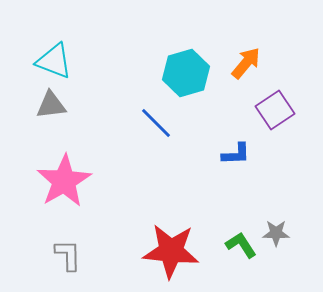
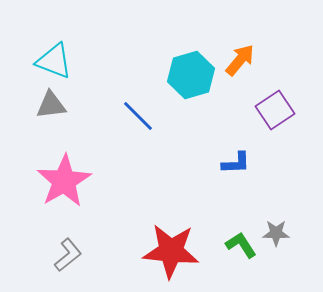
orange arrow: moved 6 px left, 3 px up
cyan hexagon: moved 5 px right, 2 px down
blue line: moved 18 px left, 7 px up
blue L-shape: moved 9 px down
gray L-shape: rotated 52 degrees clockwise
